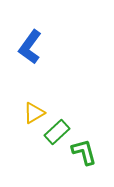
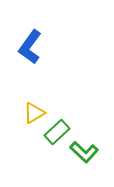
green L-shape: rotated 148 degrees clockwise
